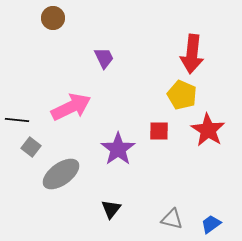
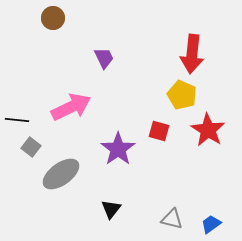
red square: rotated 15 degrees clockwise
